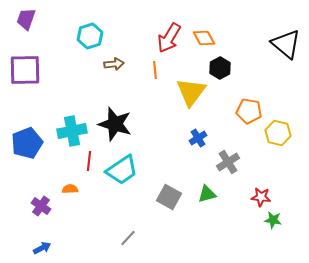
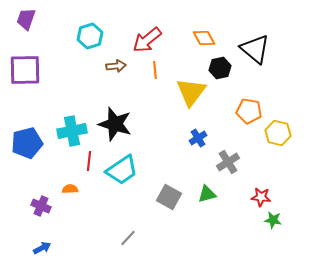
red arrow: moved 22 px left, 2 px down; rotated 20 degrees clockwise
black triangle: moved 31 px left, 5 px down
brown arrow: moved 2 px right, 2 px down
black hexagon: rotated 15 degrees clockwise
blue pentagon: rotated 8 degrees clockwise
purple cross: rotated 12 degrees counterclockwise
